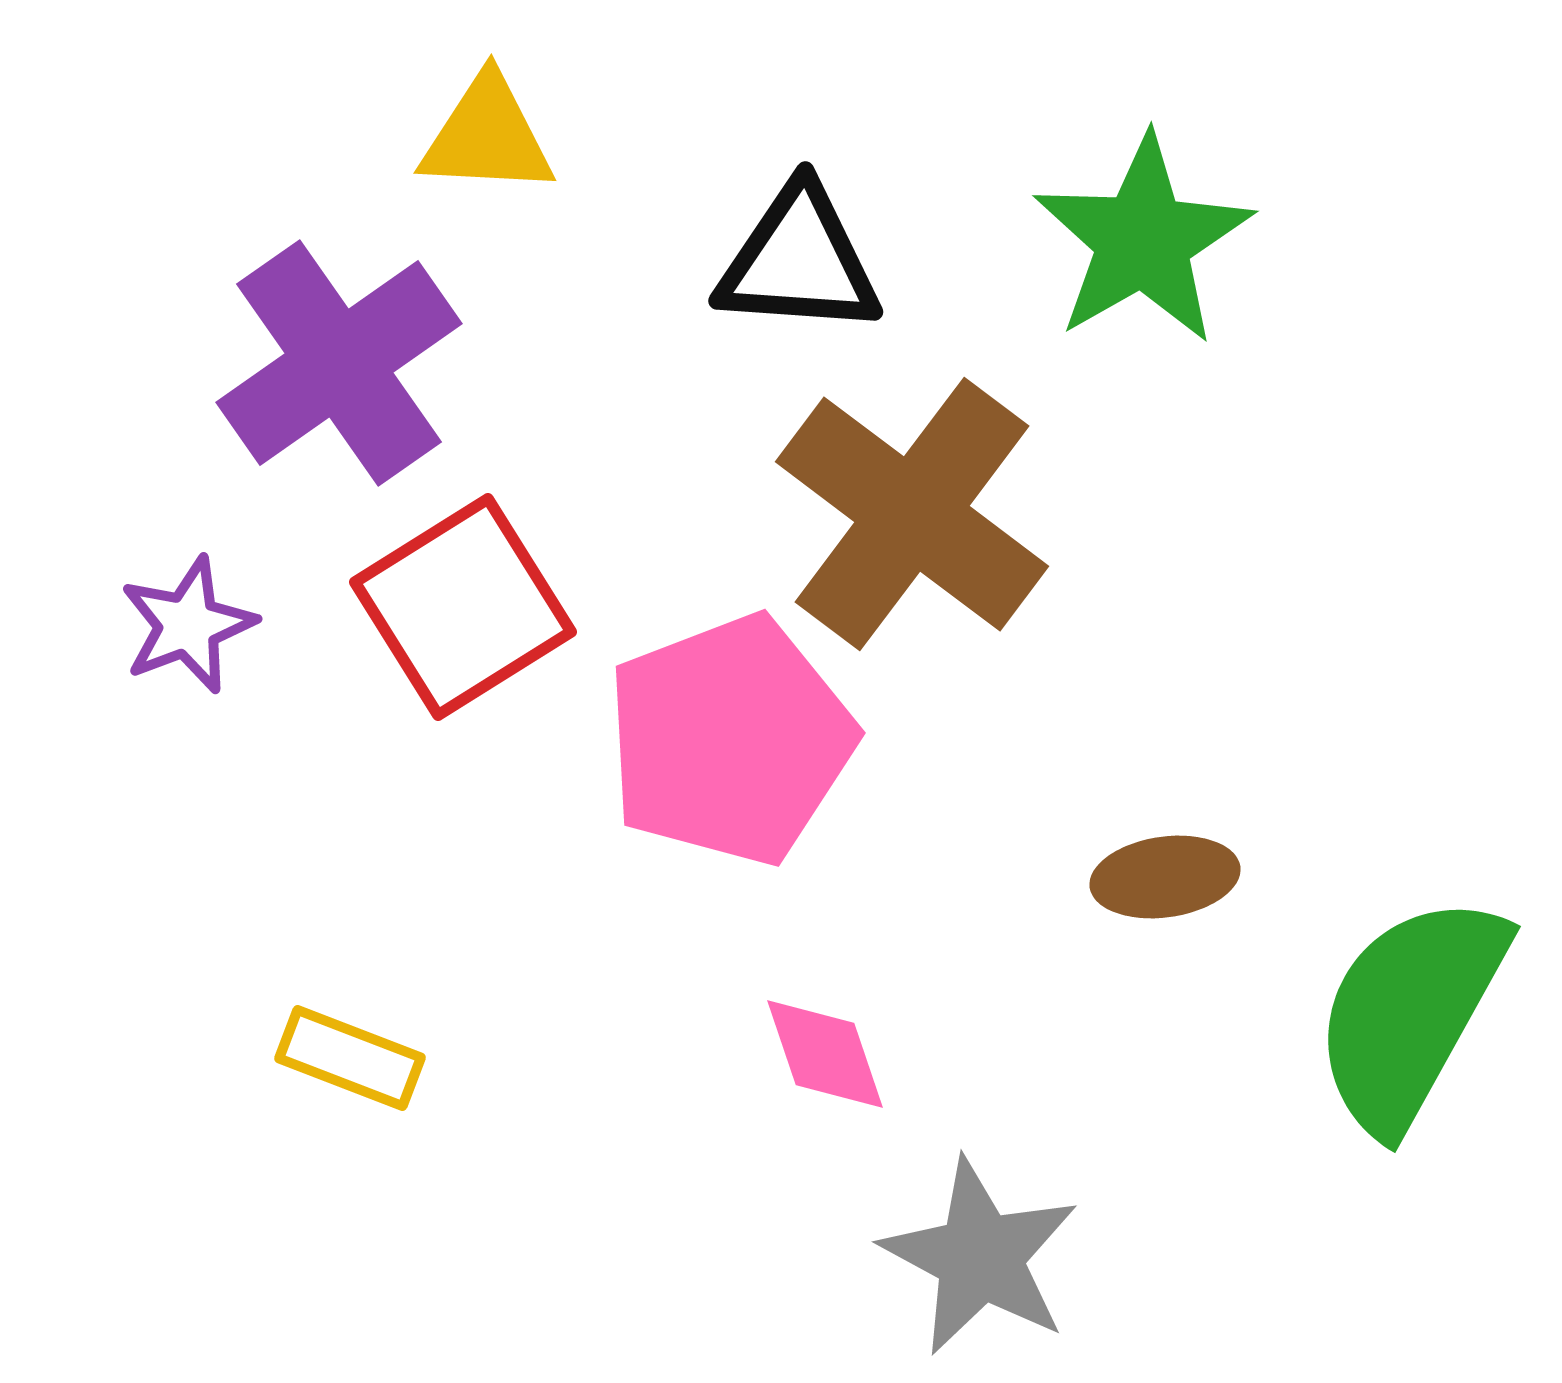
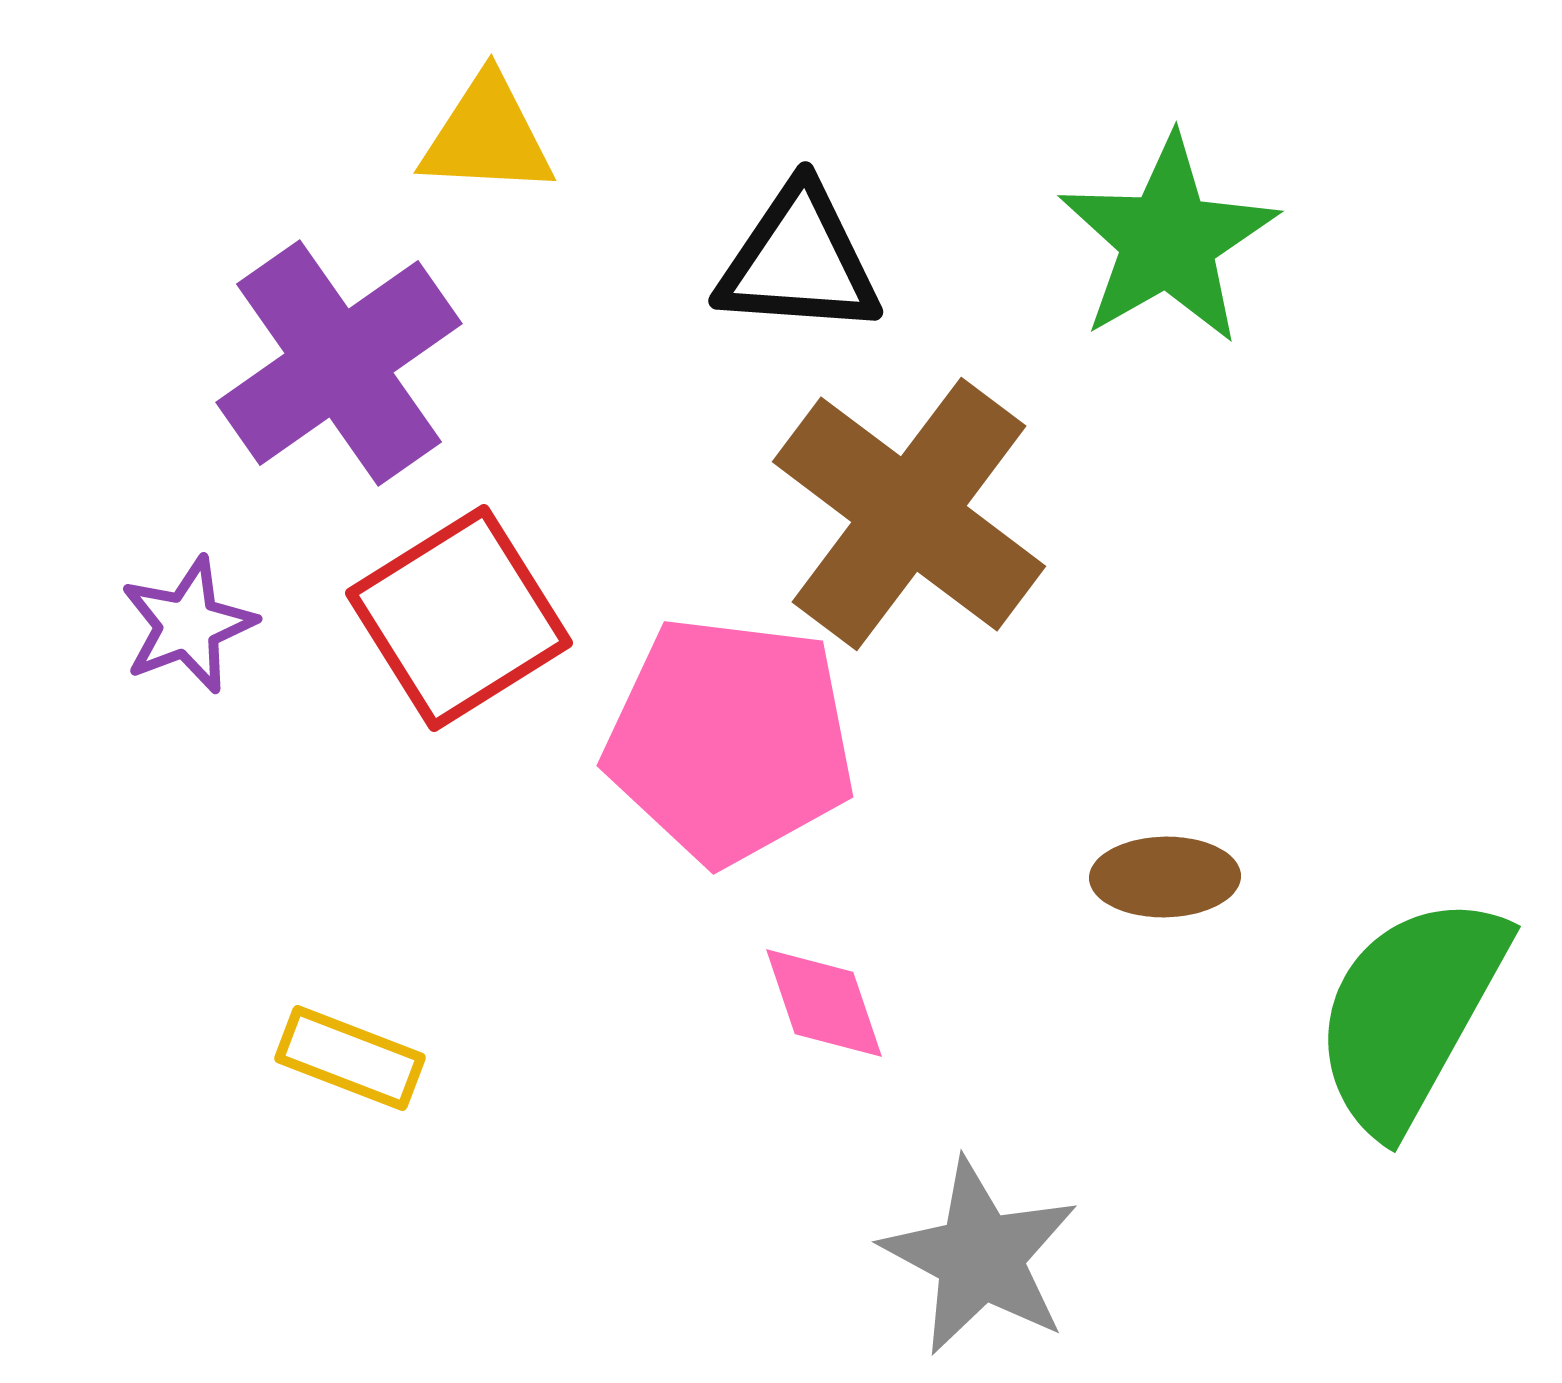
green star: moved 25 px right
brown cross: moved 3 px left
red square: moved 4 px left, 11 px down
pink pentagon: rotated 28 degrees clockwise
brown ellipse: rotated 7 degrees clockwise
pink diamond: moved 1 px left, 51 px up
